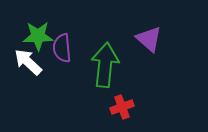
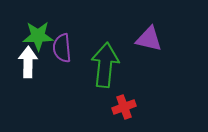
purple triangle: rotated 28 degrees counterclockwise
white arrow: rotated 48 degrees clockwise
red cross: moved 2 px right
